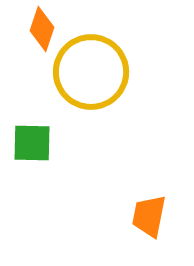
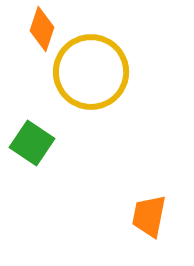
green square: rotated 33 degrees clockwise
